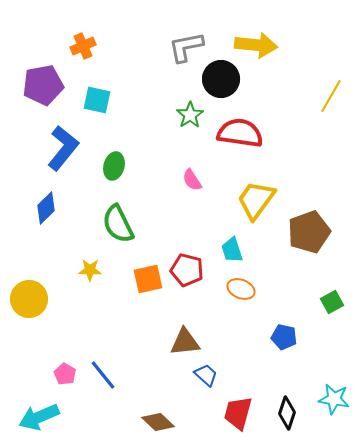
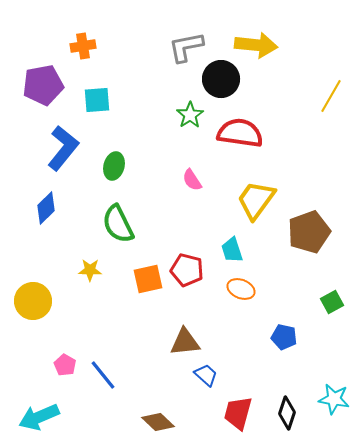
orange cross: rotated 15 degrees clockwise
cyan square: rotated 16 degrees counterclockwise
yellow circle: moved 4 px right, 2 px down
pink pentagon: moved 9 px up
